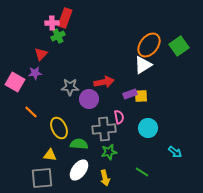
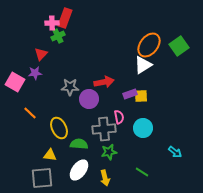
orange line: moved 1 px left, 1 px down
cyan circle: moved 5 px left
